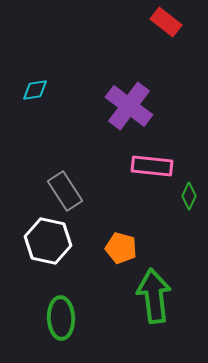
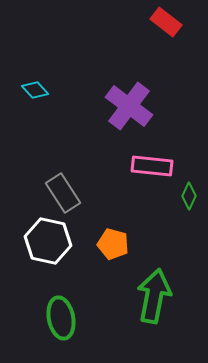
cyan diamond: rotated 56 degrees clockwise
gray rectangle: moved 2 px left, 2 px down
orange pentagon: moved 8 px left, 4 px up
green arrow: rotated 18 degrees clockwise
green ellipse: rotated 9 degrees counterclockwise
